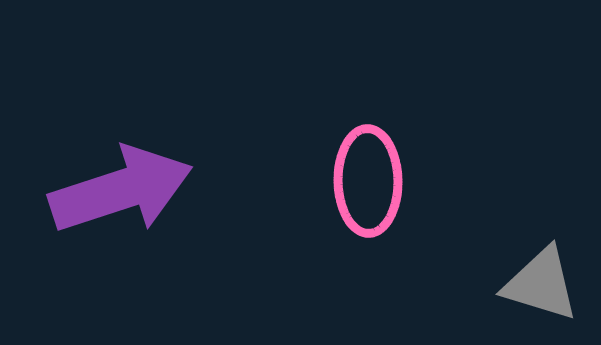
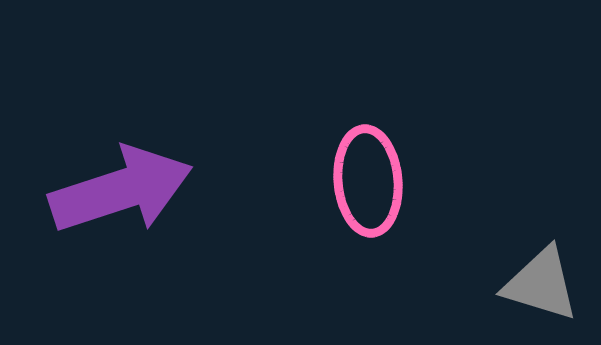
pink ellipse: rotated 4 degrees counterclockwise
